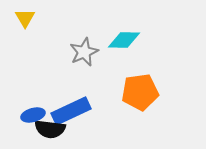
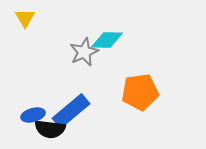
cyan diamond: moved 17 px left
blue rectangle: rotated 15 degrees counterclockwise
